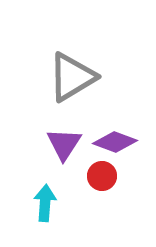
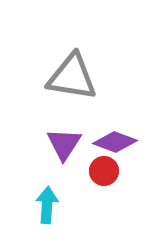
gray triangle: rotated 40 degrees clockwise
red circle: moved 2 px right, 5 px up
cyan arrow: moved 2 px right, 2 px down
